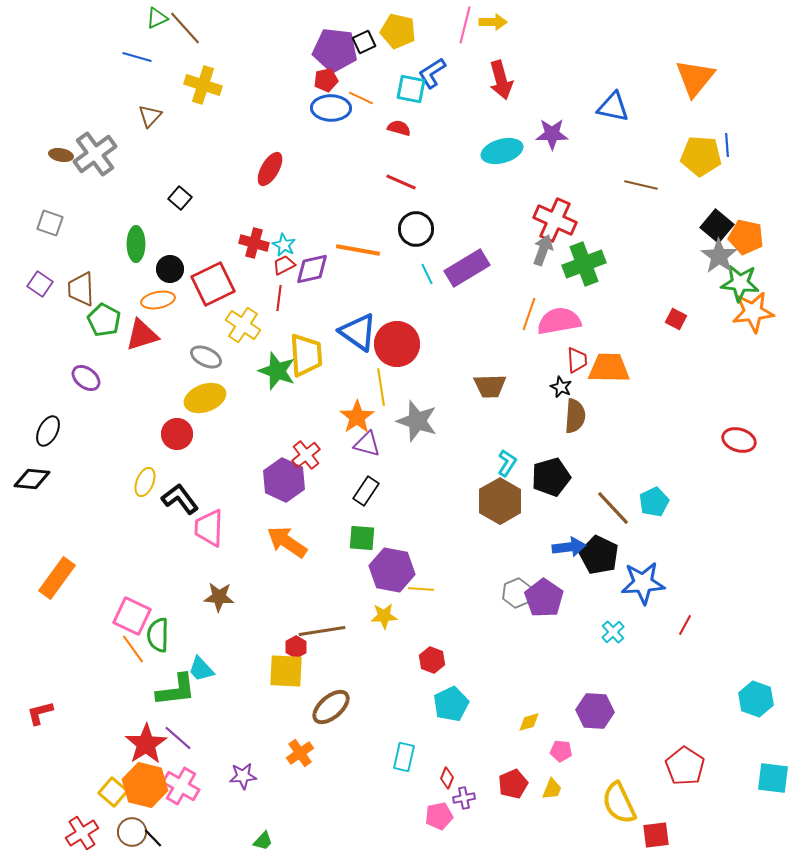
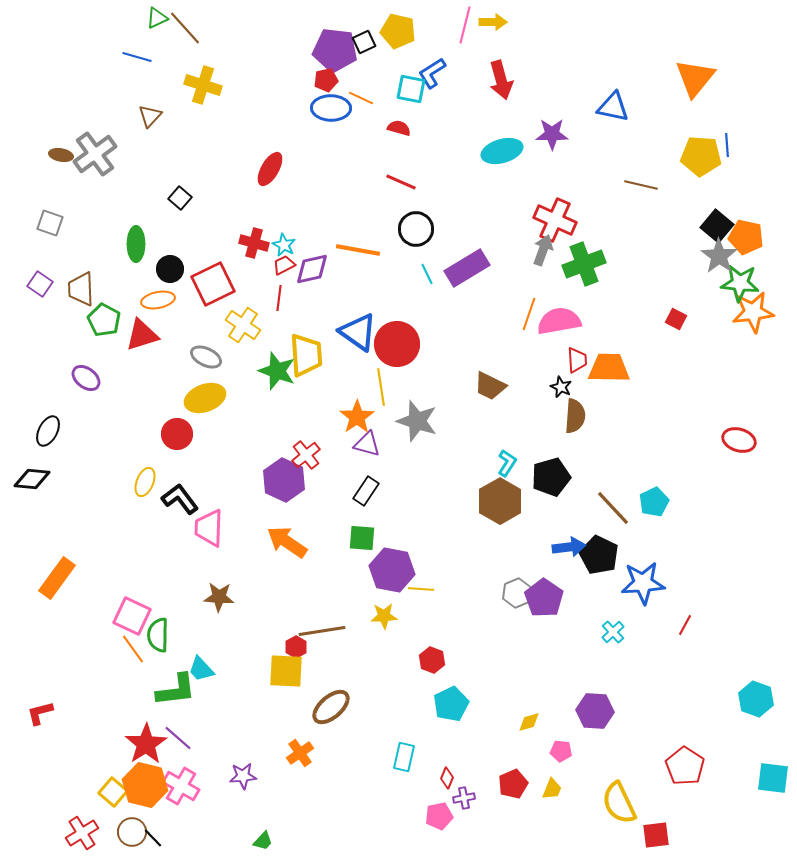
brown trapezoid at (490, 386): rotated 28 degrees clockwise
